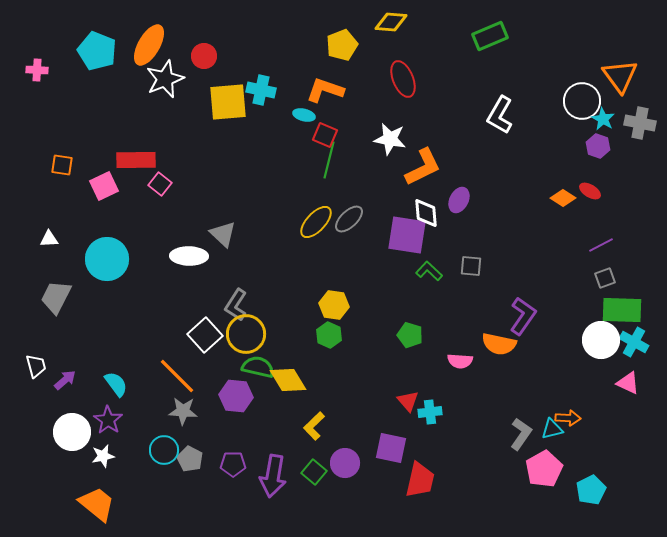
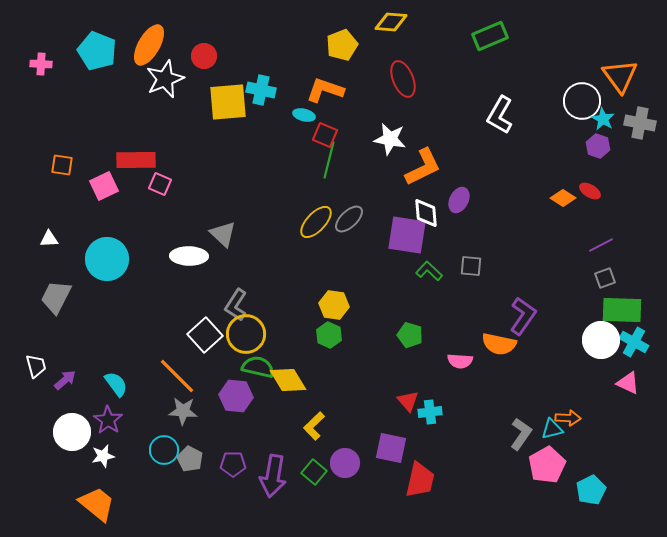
pink cross at (37, 70): moved 4 px right, 6 px up
pink square at (160, 184): rotated 15 degrees counterclockwise
pink pentagon at (544, 469): moved 3 px right, 4 px up
